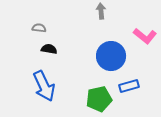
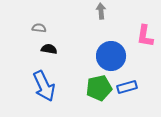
pink L-shape: rotated 60 degrees clockwise
blue rectangle: moved 2 px left, 1 px down
green pentagon: moved 11 px up
